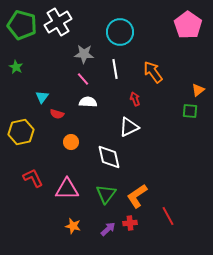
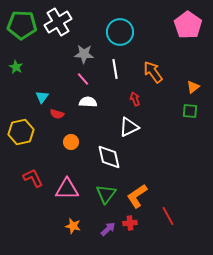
green pentagon: rotated 12 degrees counterclockwise
orange triangle: moved 5 px left, 3 px up
